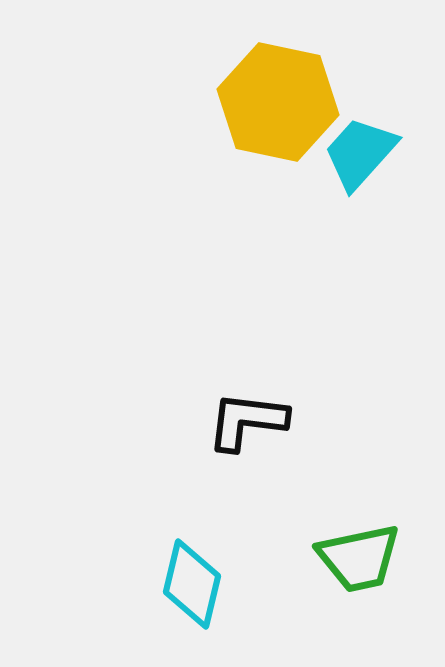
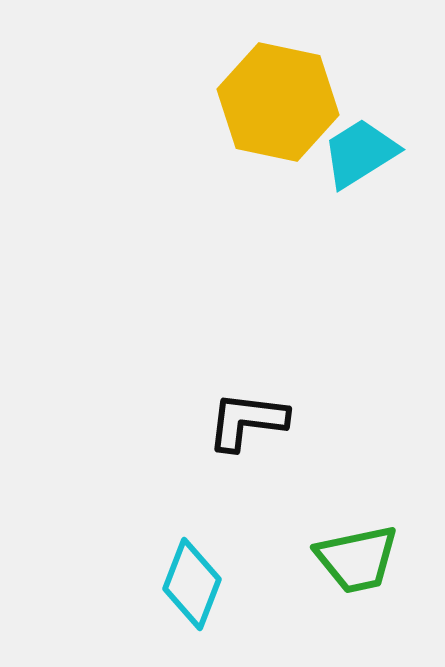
cyan trapezoid: rotated 16 degrees clockwise
green trapezoid: moved 2 px left, 1 px down
cyan diamond: rotated 8 degrees clockwise
